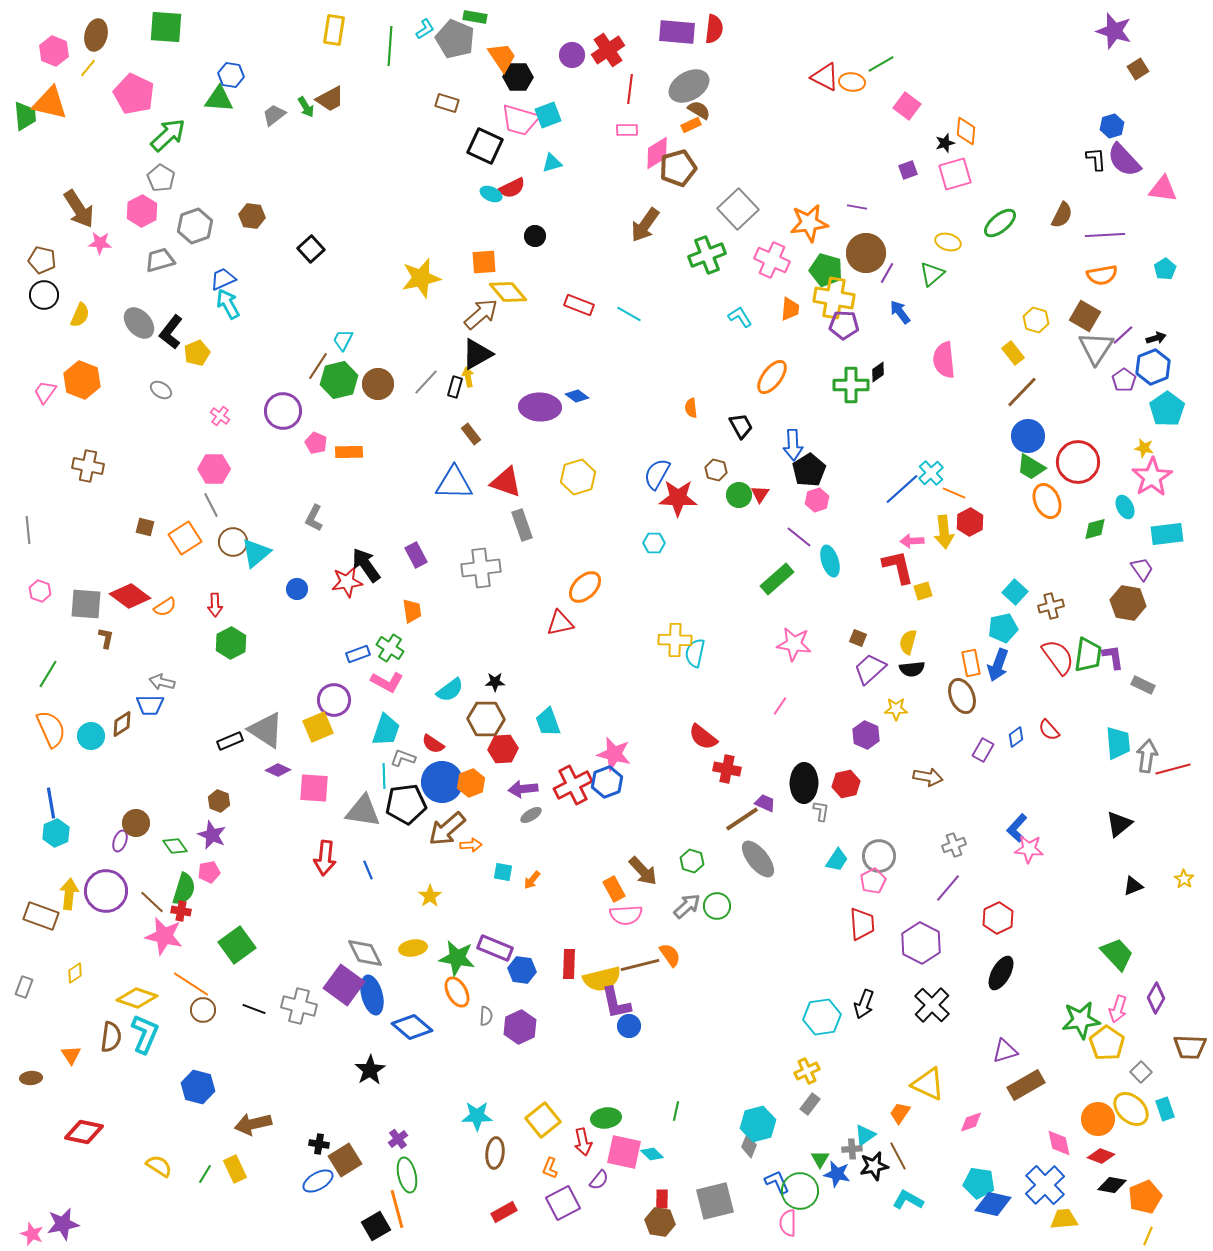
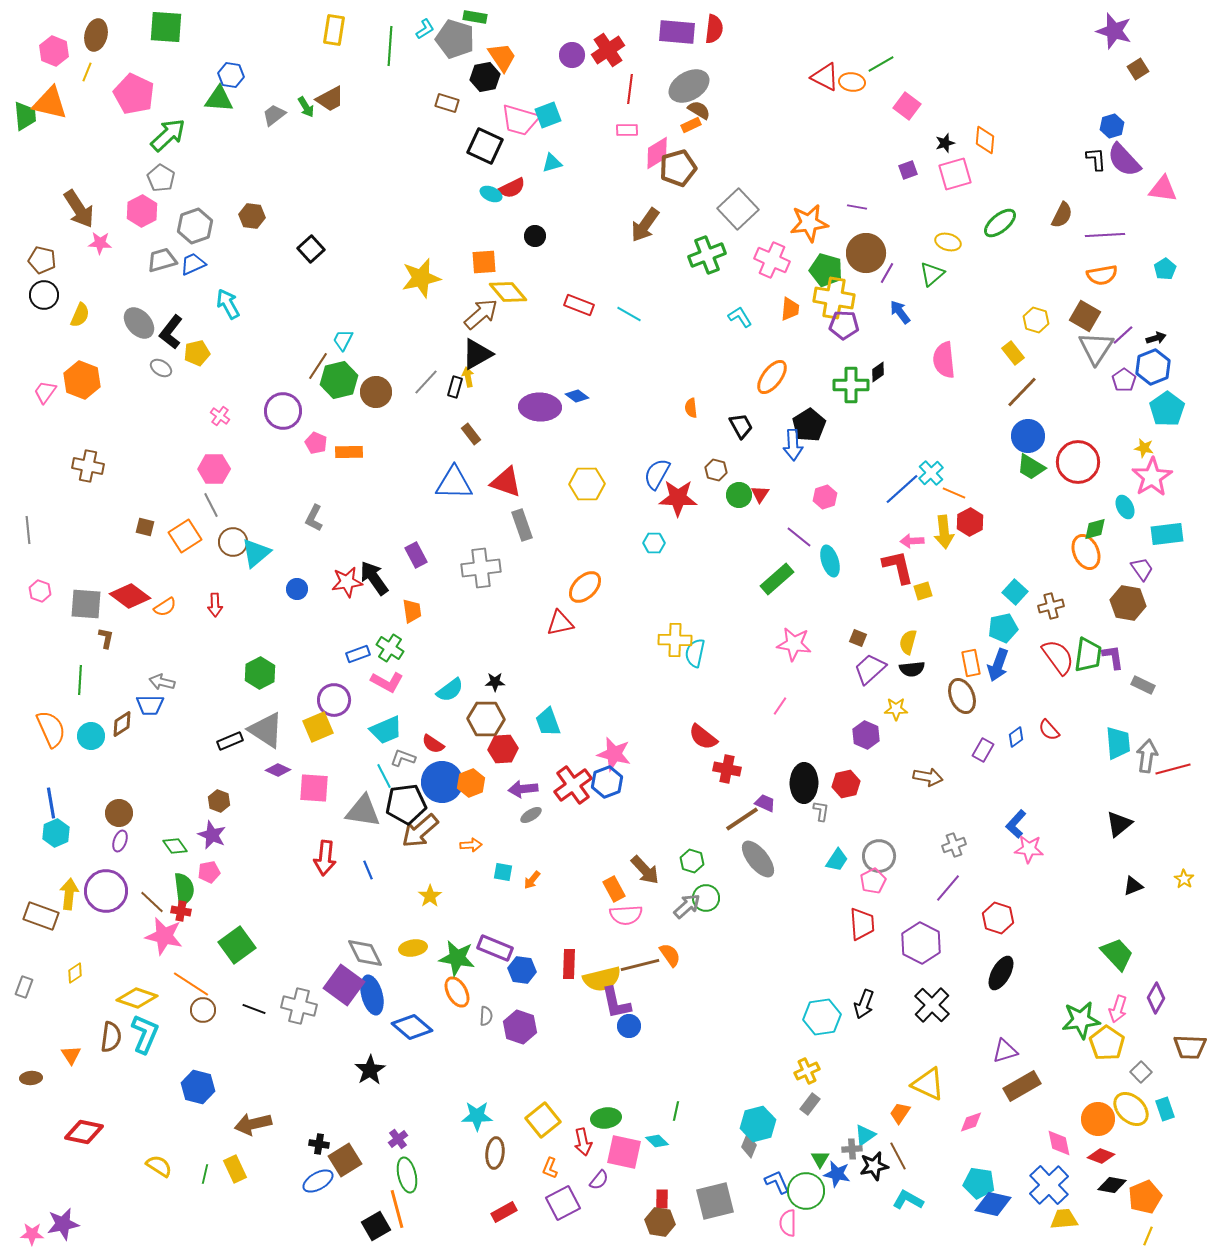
gray pentagon at (455, 39): rotated 6 degrees counterclockwise
yellow line at (88, 68): moved 1 px left, 4 px down; rotated 18 degrees counterclockwise
black hexagon at (518, 77): moved 33 px left; rotated 12 degrees counterclockwise
orange diamond at (966, 131): moved 19 px right, 9 px down
gray trapezoid at (160, 260): moved 2 px right
blue trapezoid at (223, 279): moved 30 px left, 15 px up
yellow pentagon at (197, 353): rotated 10 degrees clockwise
brown circle at (378, 384): moved 2 px left, 8 px down
gray ellipse at (161, 390): moved 22 px up
black pentagon at (809, 470): moved 45 px up
yellow hexagon at (578, 477): moved 9 px right, 7 px down; rotated 16 degrees clockwise
pink hexagon at (817, 500): moved 8 px right, 3 px up
orange ellipse at (1047, 501): moved 39 px right, 51 px down
orange square at (185, 538): moved 2 px up
black arrow at (366, 565): moved 8 px right, 13 px down
green hexagon at (231, 643): moved 29 px right, 30 px down
green line at (48, 674): moved 32 px right, 6 px down; rotated 28 degrees counterclockwise
cyan trapezoid at (386, 730): rotated 48 degrees clockwise
cyan line at (384, 776): rotated 25 degrees counterclockwise
red cross at (573, 785): rotated 9 degrees counterclockwise
brown circle at (136, 823): moved 17 px left, 10 px up
blue L-shape at (1017, 828): moved 1 px left, 4 px up
brown arrow at (447, 829): moved 27 px left, 2 px down
brown arrow at (643, 871): moved 2 px right, 1 px up
green semicircle at (184, 889): rotated 24 degrees counterclockwise
green circle at (717, 906): moved 11 px left, 8 px up
red hexagon at (998, 918): rotated 16 degrees counterclockwise
purple hexagon at (520, 1027): rotated 16 degrees counterclockwise
brown rectangle at (1026, 1085): moved 4 px left, 1 px down
cyan diamond at (652, 1154): moved 5 px right, 13 px up
green line at (205, 1174): rotated 18 degrees counterclockwise
blue cross at (1045, 1185): moved 4 px right
green circle at (800, 1191): moved 6 px right
pink star at (32, 1234): rotated 20 degrees counterclockwise
